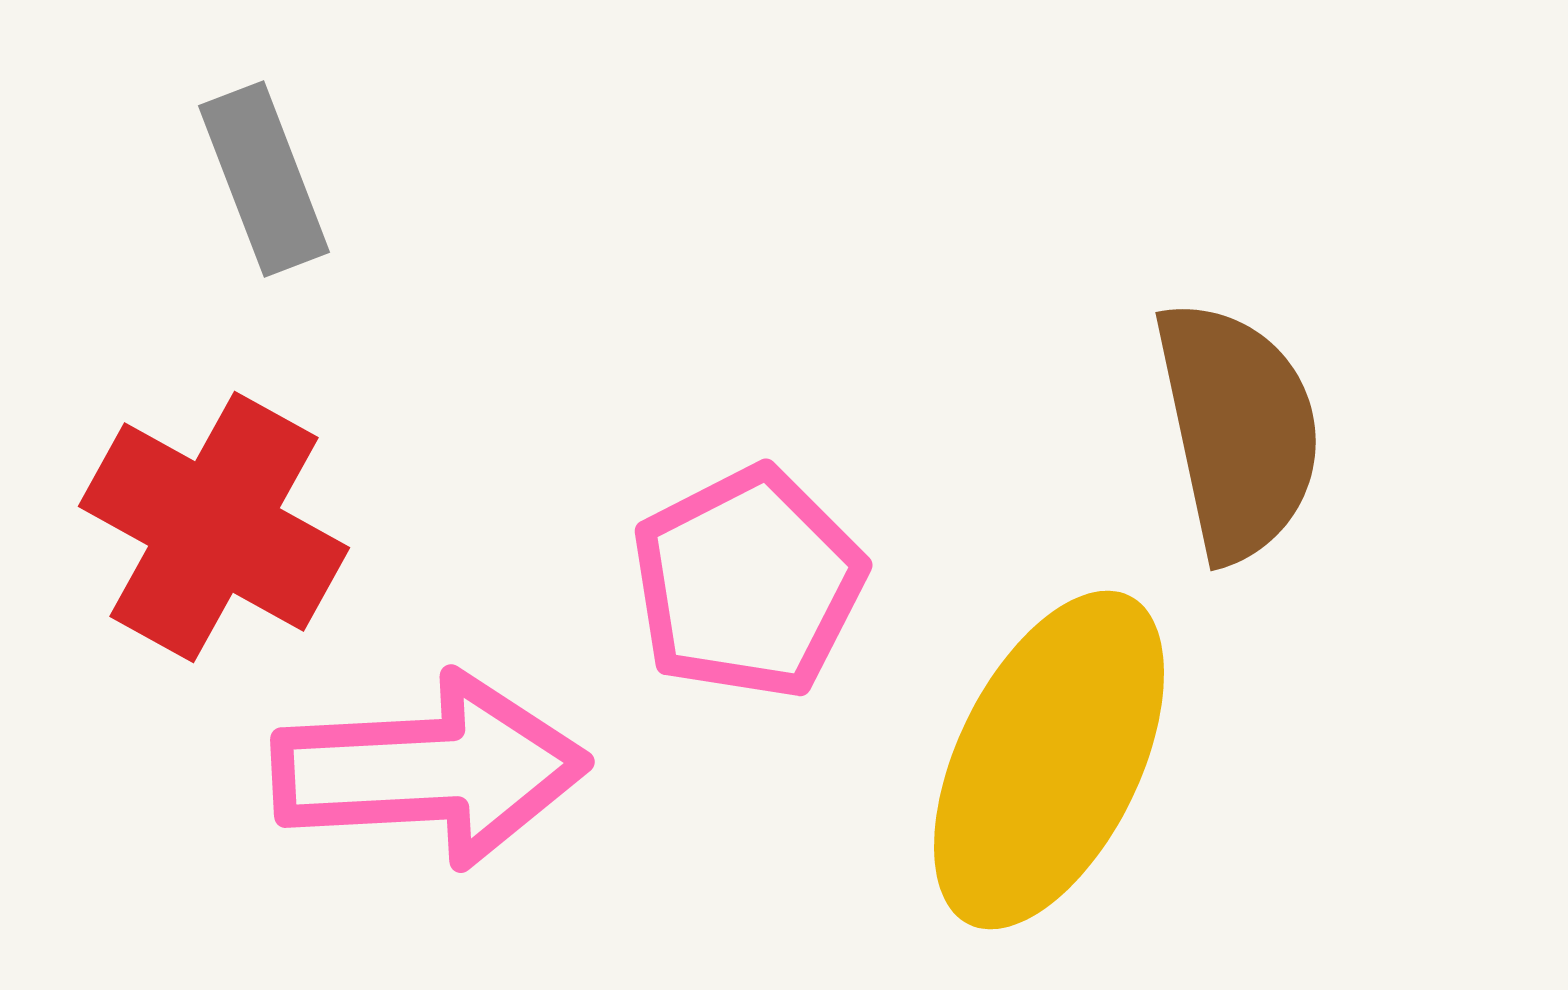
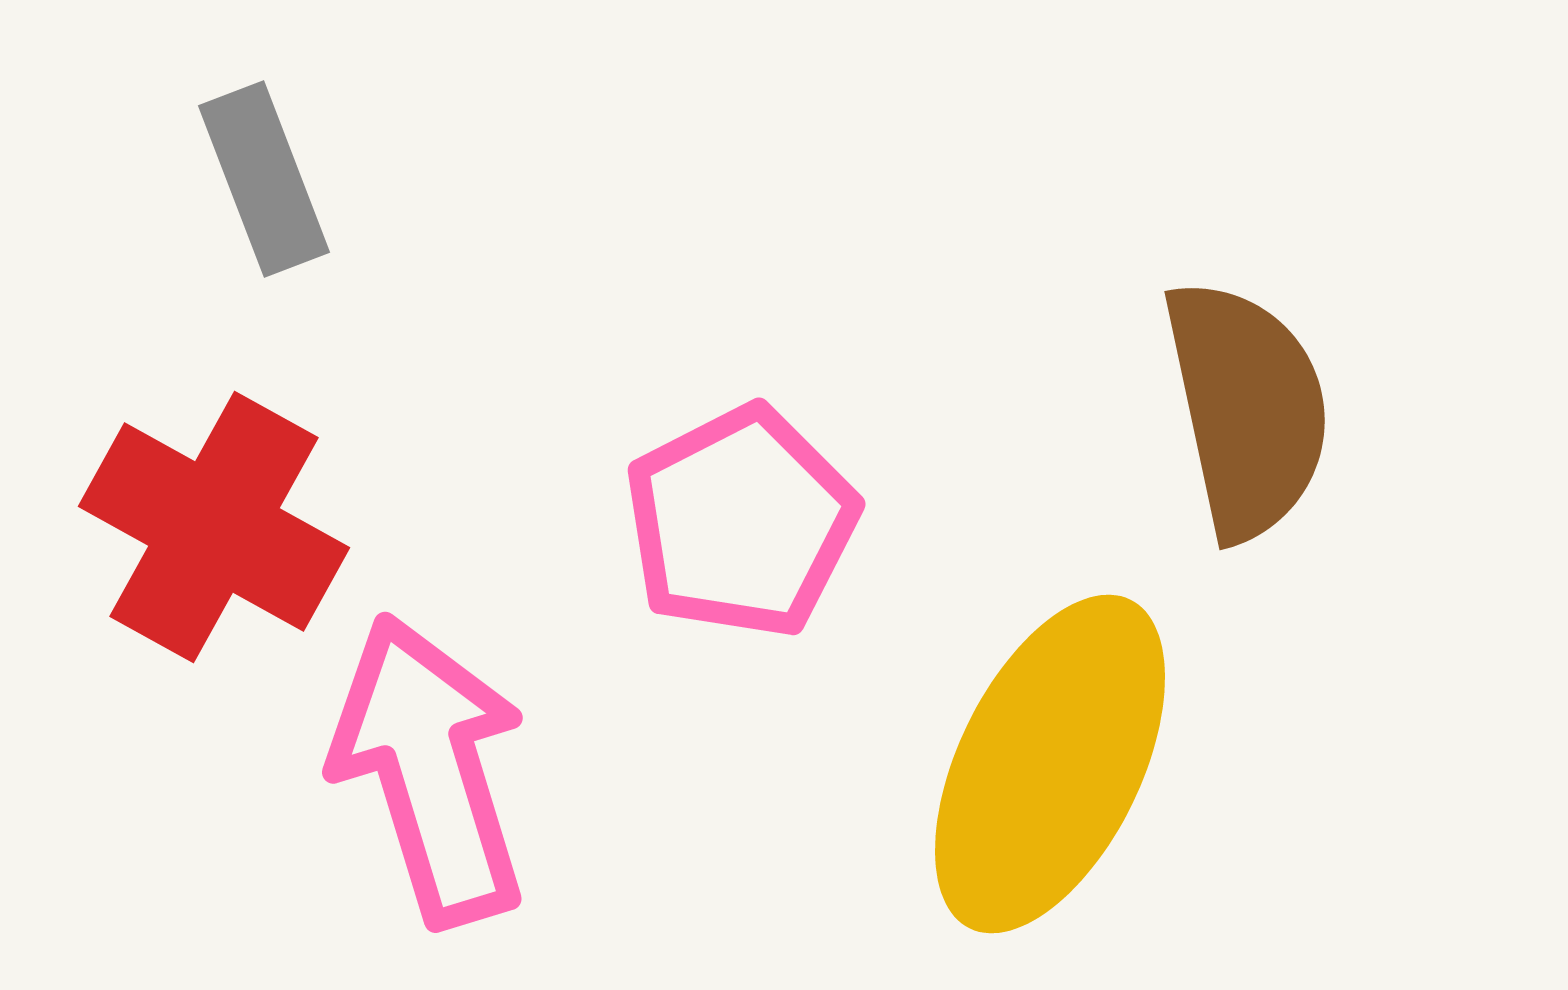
brown semicircle: moved 9 px right, 21 px up
pink pentagon: moved 7 px left, 61 px up
yellow ellipse: moved 1 px right, 4 px down
pink arrow: rotated 104 degrees counterclockwise
